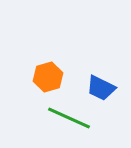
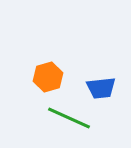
blue trapezoid: rotated 32 degrees counterclockwise
